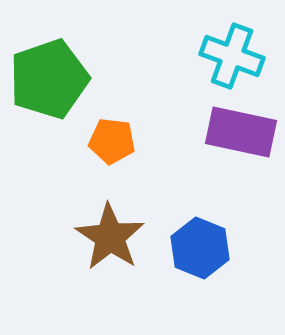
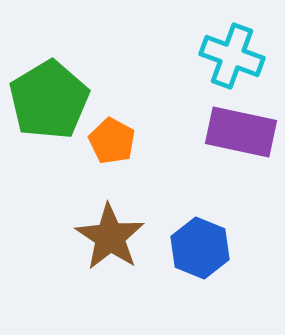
green pentagon: moved 21 px down; rotated 12 degrees counterclockwise
orange pentagon: rotated 21 degrees clockwise
